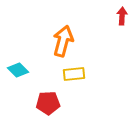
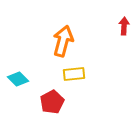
red arrow: moved 2 px right, 10 px down
cyan diamond: moved 9 px down
red pentagon: moved 4 px right, 1 px up; rotated 25 degrees counterclockwise
